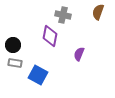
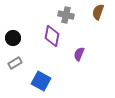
gray cross: moved 3 px right
purple diamond: moved 2 px right
black circle: moved 7 px up
gray rectangle: rotated 40 degrees counterclockwise
blue square: moved 3 px right, 6 px down
